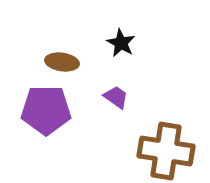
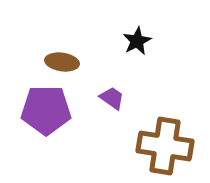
black star: moved 16 px right, 2 px up; rotated 16 degrees clockwise
purple trapezoid: moved 4 px left, 1 px down
brown cross: moved 1 px left, 5 px up
